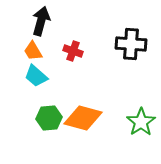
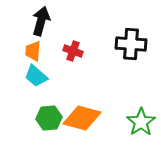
orange trapezoid: rotated 35 degrees clockwise
orange diamond: moved 1 px left
